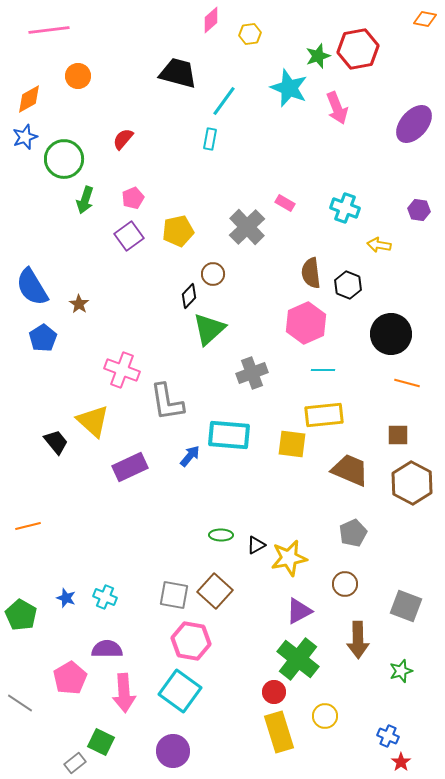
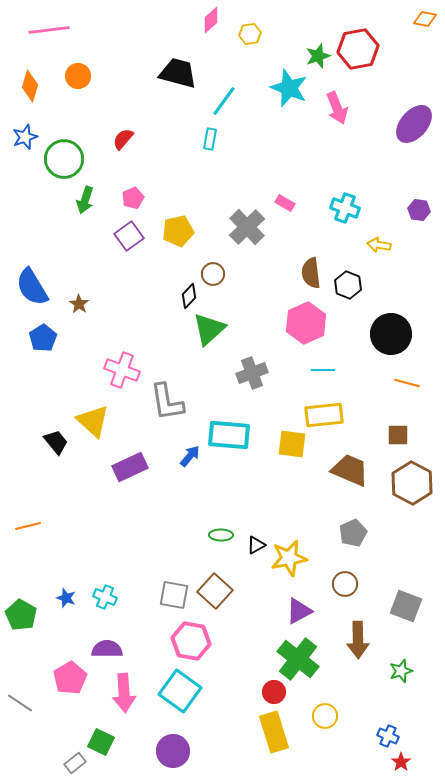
orange diamond at (29, 99): moved 1 px right, 13 px up; rotated 44 degrees counterclockwise
yellow rectangle at (279, 732): moved 5 px left
